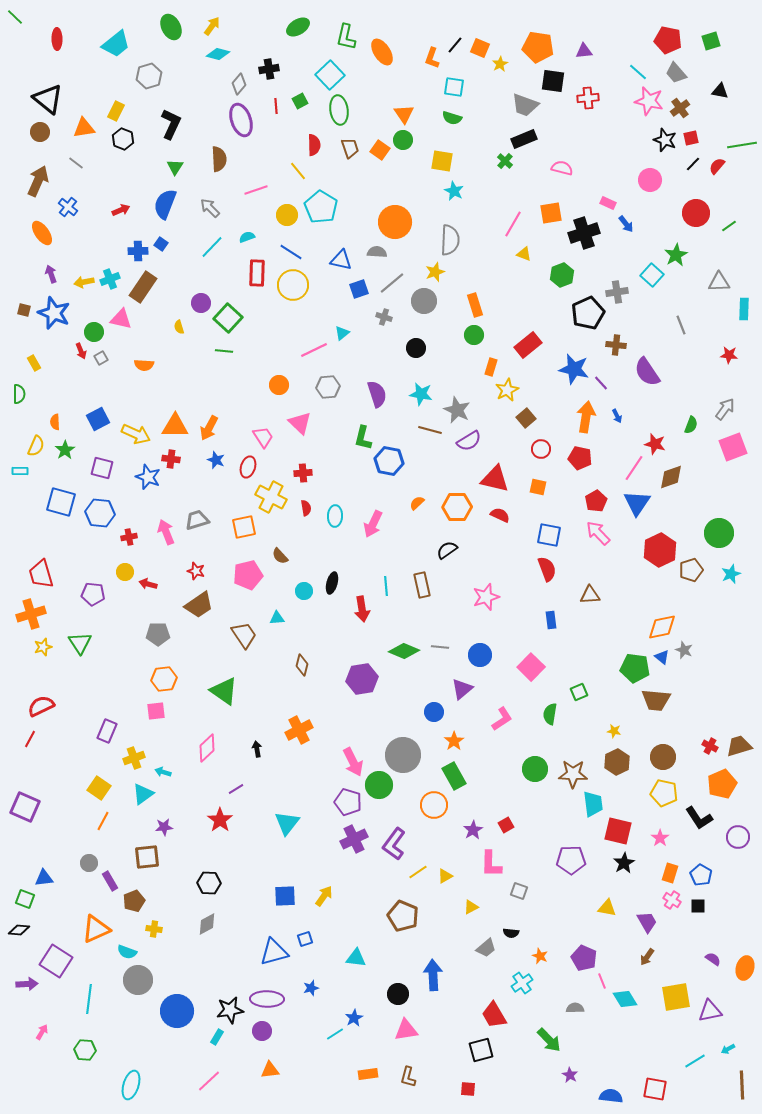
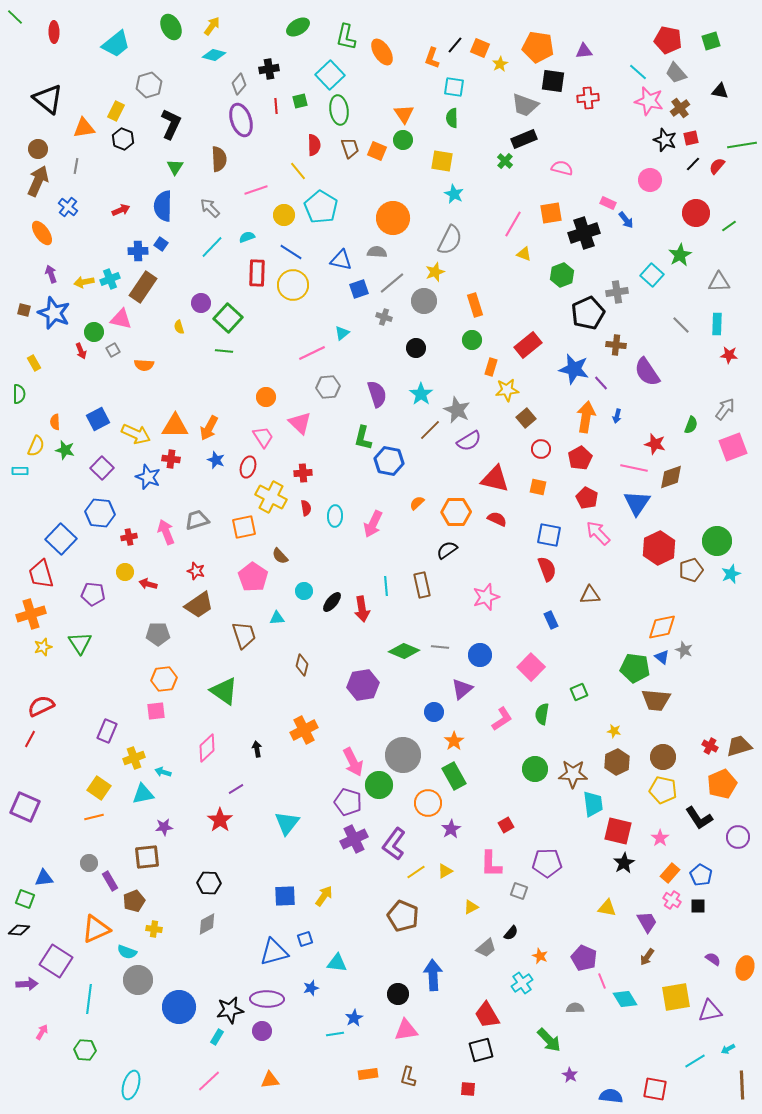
red ellipse at (57, 39): moved 3 px left, 7 px up
cyan diamond at (218, 54): moved 4 px left, 1 px down
gray hexagon at (149, 76): moved 9 px down
green square at (300, 101): rotated 14 degrees clockwise
green semicircle at (452, 118): rotated 72 degrees clockwise
brown circle at (40, 132): moved 2 px left, 17 px down
orange square at (380, 150): moved 3 px left, 1 px down; rotated 12 degrees counterclockwise
gray line at (76, 163): moved 3 px down; rotated 63 degrees clockwise
cyan star at (454, 191): moved 3 px down
blue semicircle at (165, 204): moved 2 px left, 2 px down; rotated 20 degrees counterclockwise
yellow circle at (287, 215): moved 3 px left
orange circle at (395, 222): moved 2 px left, 4 px up
blue arrow at (626, 224): moved 4 px up
gray semicircle at (450, 240): rotated 24 degrees clockwise
green star at (676, 255): moved 4 px right
cyan rectangle at (744, 309): moved 27 px left, 15 px down
gray line at (681, 325): rotated 24 degrees counterclockwise
green circle at (474, 335): moved 2 px left, 5 px down
pink line at (314, 350): moved 2 px left, 3 px down
gray square at (101, 358): moved 12 px right, 8 px up
orange circle at (279, 385): moved 13 px left, 12 px down
yellow star at (507, 390): rotated 20 degrees clockwise
cyan star at (421, 394): rotated 25 degrees clockwise
blue arrow at (617, 416): rotated 40 degrees clockwise
brown line at (430, 430): rotated 60 degrees counterclockwise
green star at (65, 450): rotated 24 degrees counterclockwise
red pentagon at (580, 458): rotated 30 degrees clockwise
purple square at (102, 468): rotated 30 degrees clockwise
pink line at (634, 468): rotated 68 degrees clockwise
red pentagon at (596, 501): moved 9 px left, 3 px up; rotated 15 degrees counterclockwise
blue square at (61, 502): moved 37 px down; rotated 28 degrees clockwise
orange hexagon at (457, 507): moved 1 px left, 5 px down
red semicircle at (500, 515): moved 3 px left, 4 px down
green circle at (719, 533): moved 2 px left, 8 px down
red hexagon at (660, 550): moved 1 px left, 2 px up
pink pentagon at (248, 575): moved 5 px right, 2 px down; rotated 24 degrees counterclockwise
black ellipse at (332, 583): moved 19 px down; rotated 25 degrees clockwise
blue rectangle at (551, 620): rotated 18 degrees counterclockwise
brown trapezoid at (244, 635): rotated 16 degrees clockwise
purple hexagon at (362, 679): moved 1 px right, 6 px down
green semicircle at (550, 714): moved 8 px left
orange cross at (299, 730): moved 5 px right
yellow pentagon at (664, 793): moved 1 px left, 3 px up
cyan triangle at (143, 794): rotated 25 degrees clockwise
orange circle at (434, 805): moved 6 px left, 2 px up
orange line at (103, 821): moved 9 px left, 4 px up; rotated 48 degrees clockwise
purple star at (473, 830): moved 22 px left, 1 px up
purple pentagon at (571, 860): moved 24 px left, 3 px down
yellow line at (418, 872): moved 2 px left
orange rectangle at (670, 873): rotated 24 degrees clockwise
yellow triangle at (445, 876): moved 5 px up
black semicircle at (511, 933): rotated 56 degrees counterclockwise
cyan triangle at (356, 958): moved 19 px left, 5 px down
blue circle at (177, 1011): moved 2 px right, 4 px up
red trapezoid at (494, 1015): moved 7 px left
cyan line at (335, 1034): rotated 24 degrees clockwise
orange triangle at (270, 1070): moved 10 px down
